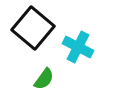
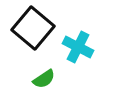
green semicircle: rotated 20 degrees clockwise
